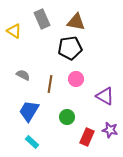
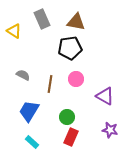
red rectangle: moved 16 px left
